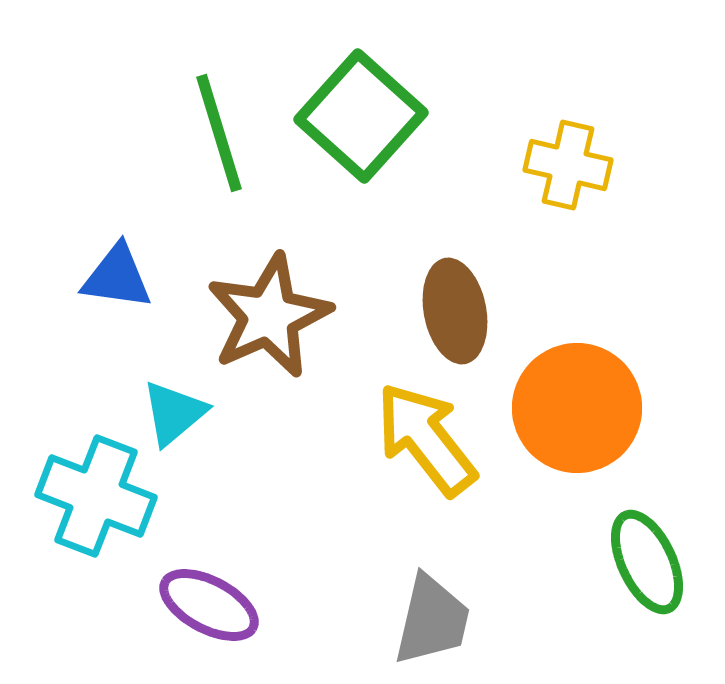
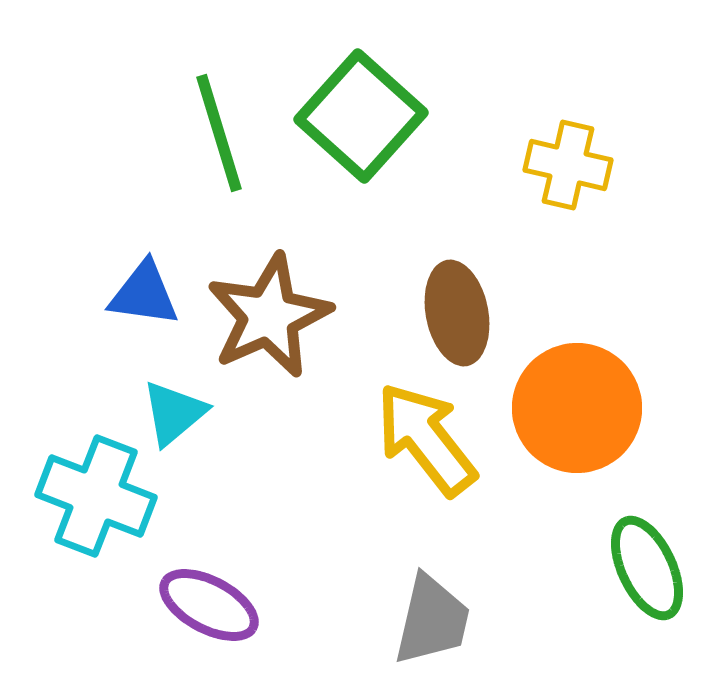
blue triangle: moved 27 px right, 17 px down
brown ellipse: moved 2 px right, 2 px down
green ellipse: moved 6 px down
